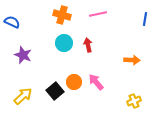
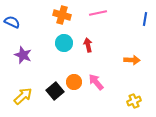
pink line: moved 1 px up
